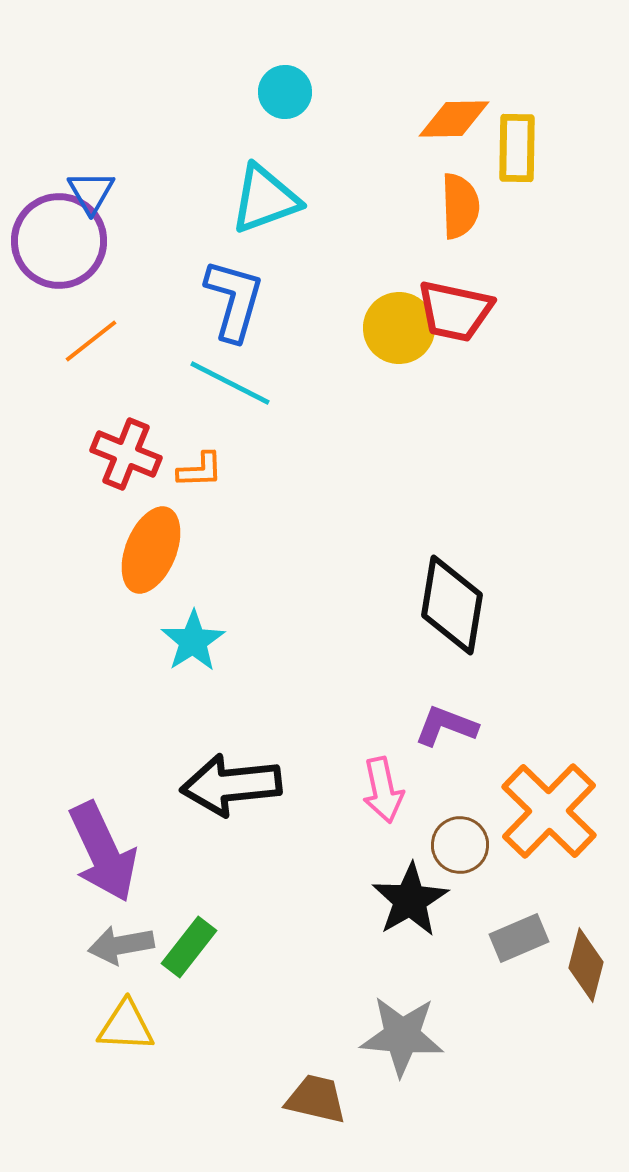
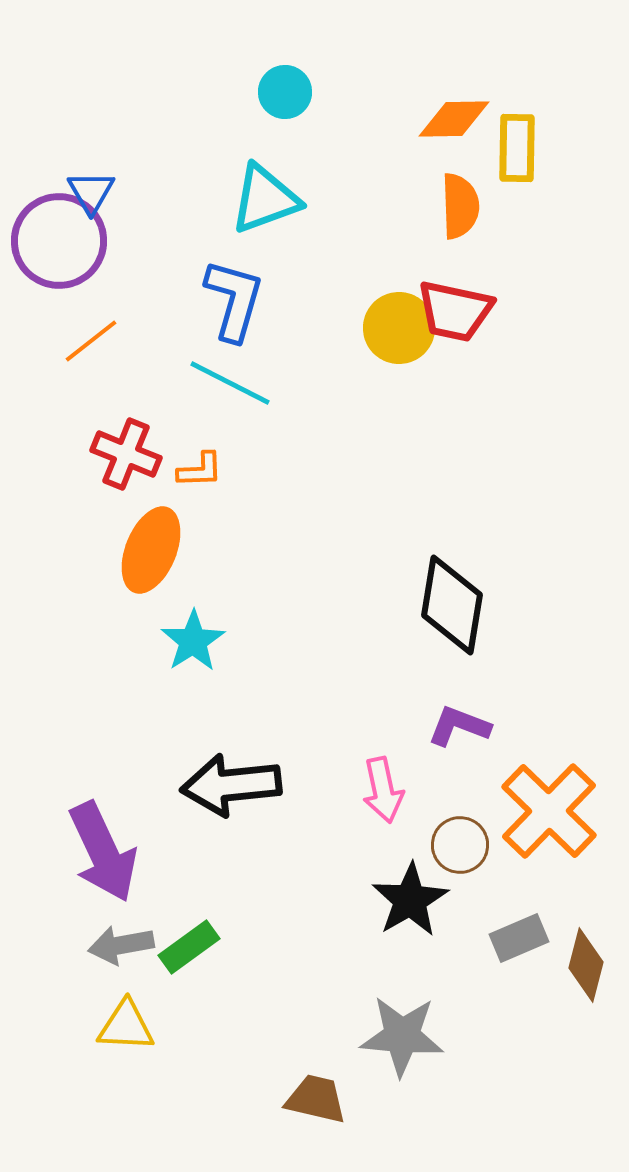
purple L-shape: moved 13 px right
green rectangle: rotated 16 degrees clockwise
